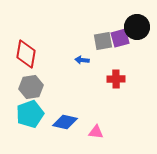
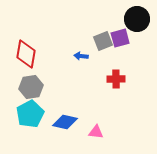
black circle: moved 8 px up
gray square: rotated 12 degrees counterclockwise
blue arrow: moved 1 px left, 4 px up
cyan pentagon: rotated 8 degrees counterclockwise
